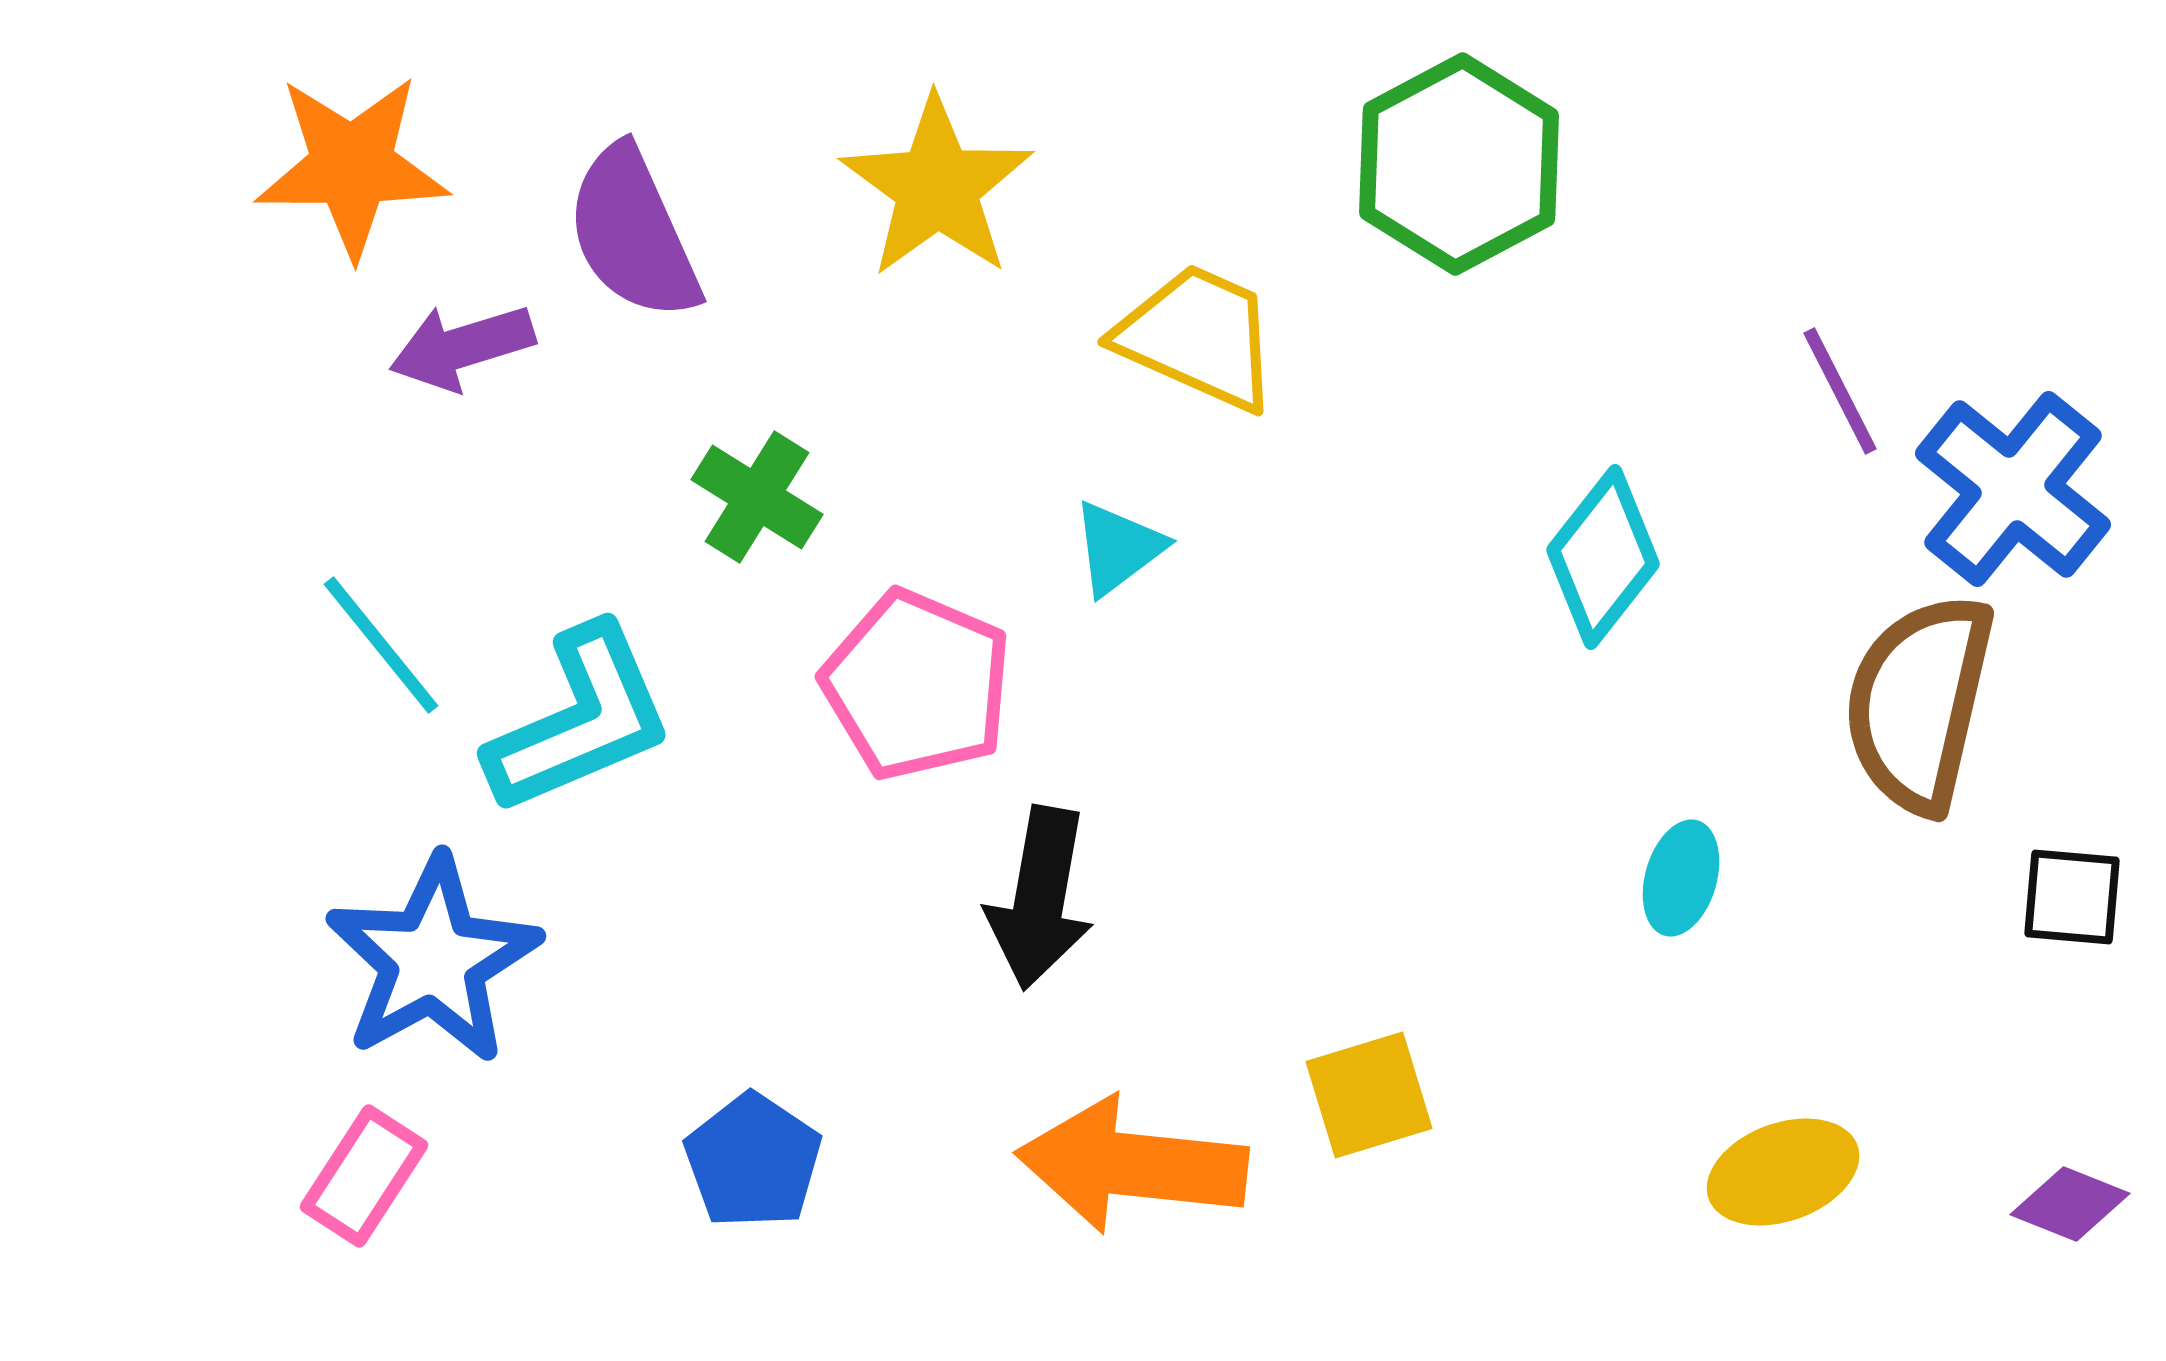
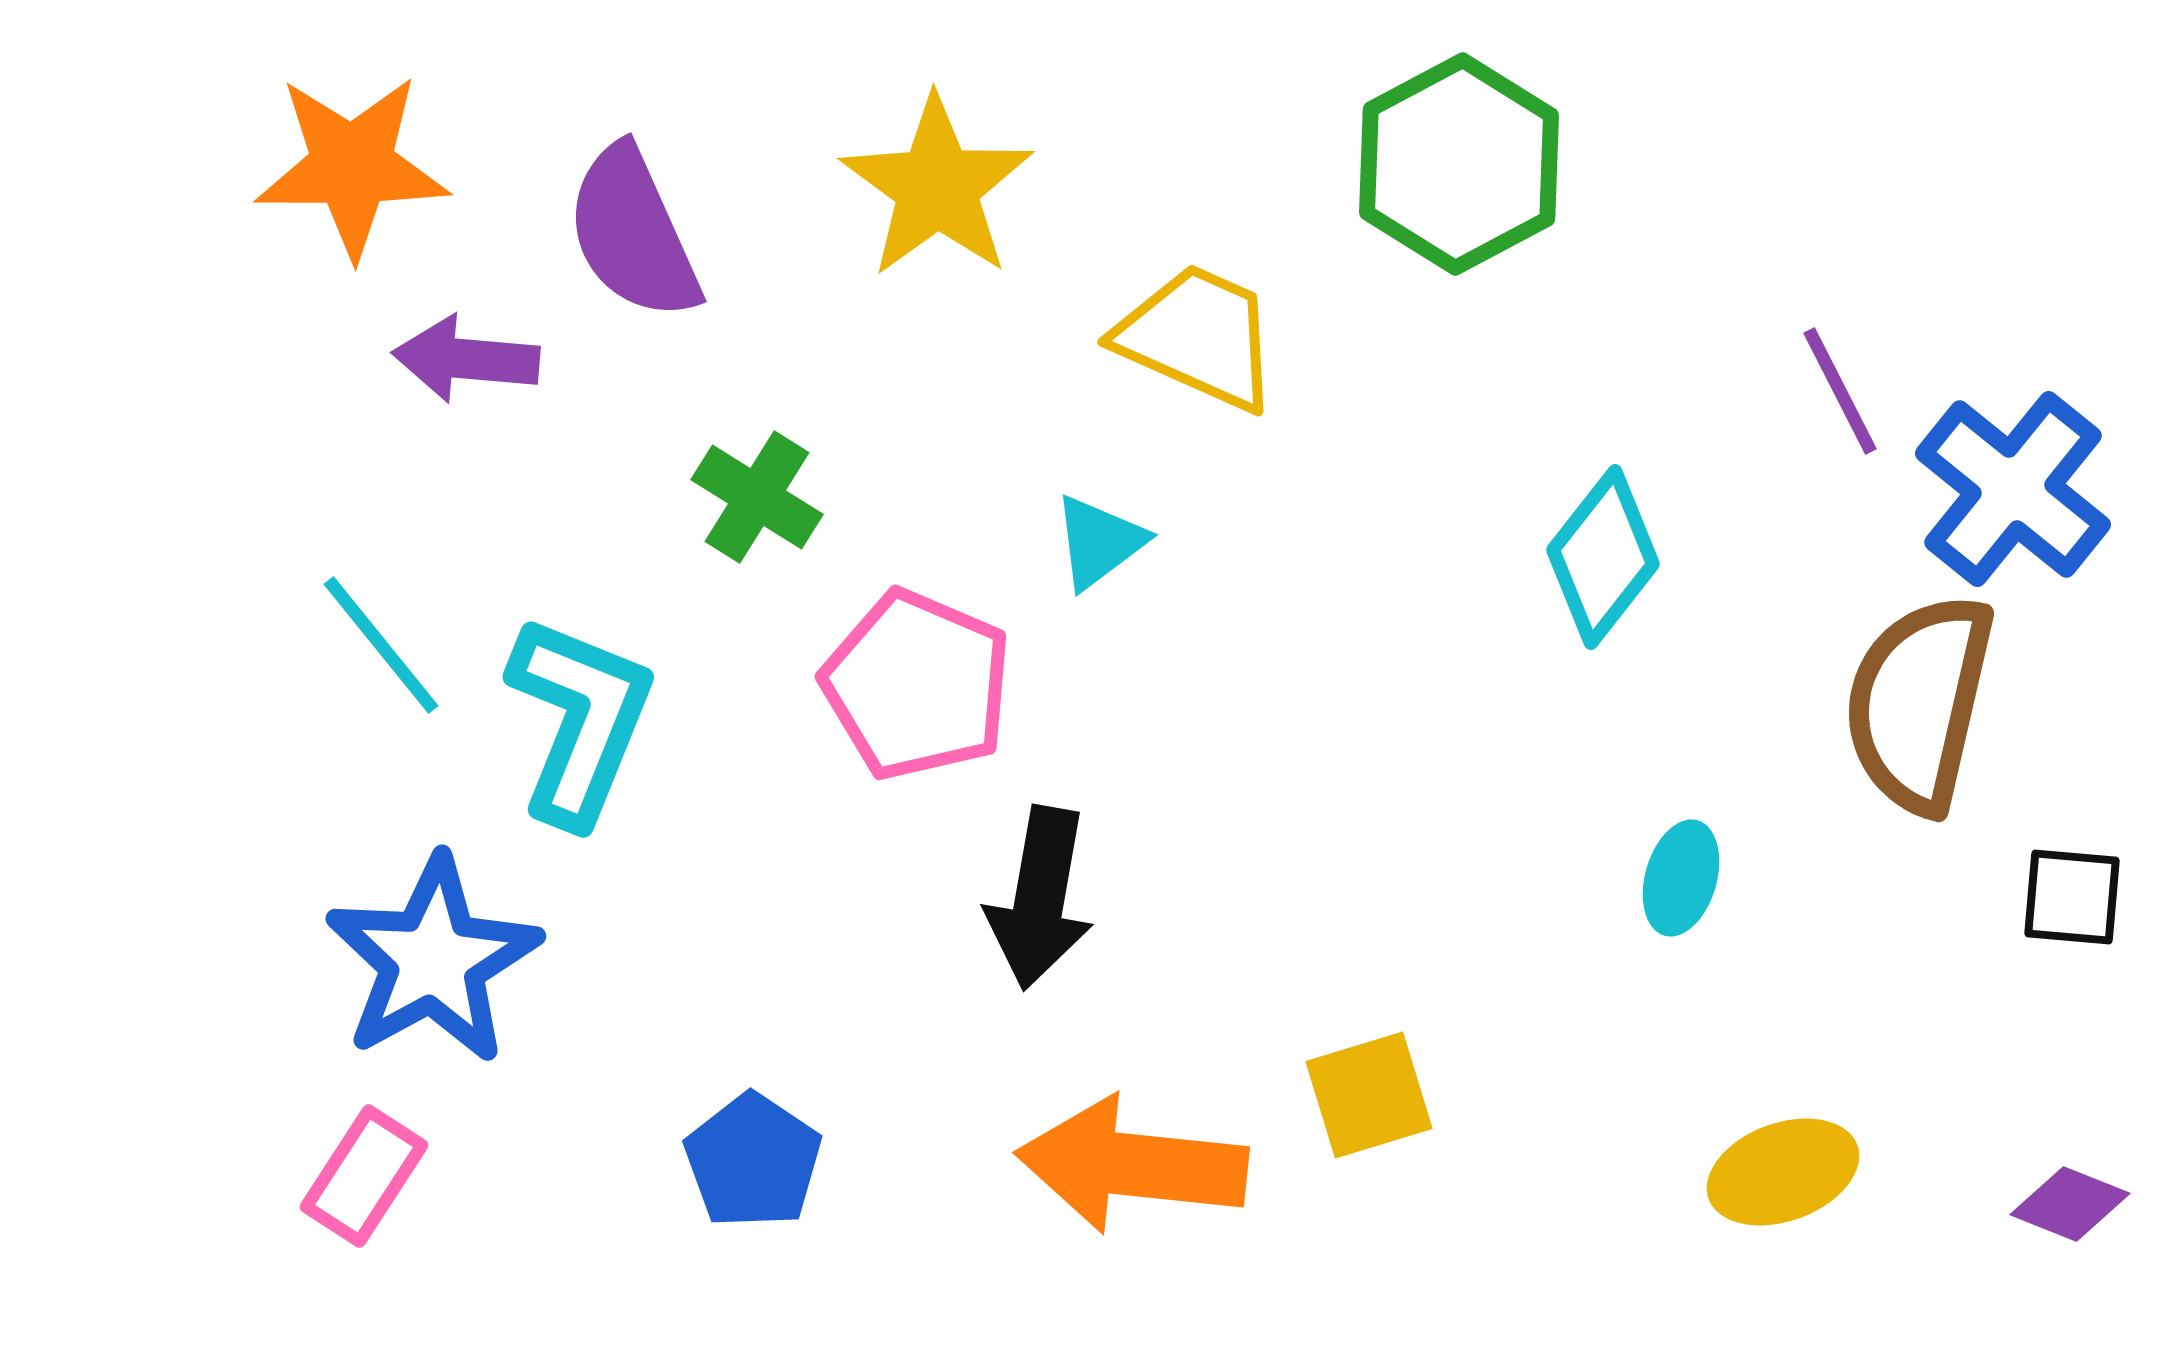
purple arrow: moved 4 px right, 12 px down; rotated 22 degrees clockwise
cyan triangle: moved 19 px left, 6 px up
cyan L-shape: rotated 45 degrees counterclockwise
